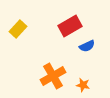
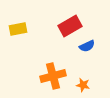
yellow rectangle: rotated 36 degrees clockwise
orange cross: rotated 15 degrees clockwise
